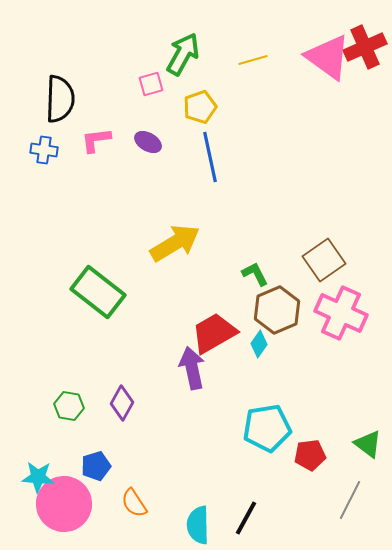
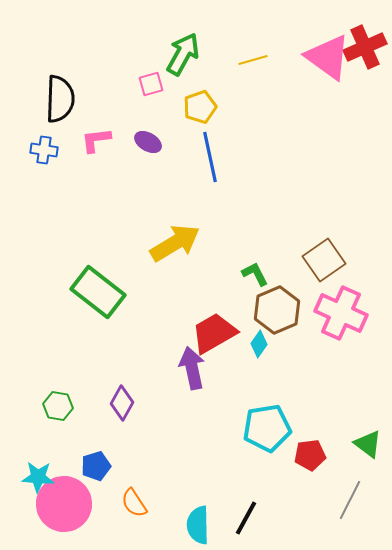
green hexagon: moved 11 px left
